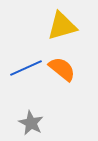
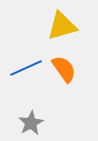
orange semicircle: moved 2 px right; rotated 16 degrees clockwise
gray star: rotated 15 degrees clockwise
